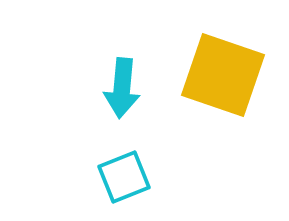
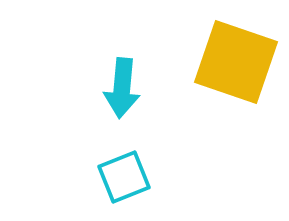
yellow square: moved 13 px right, 13 px up
